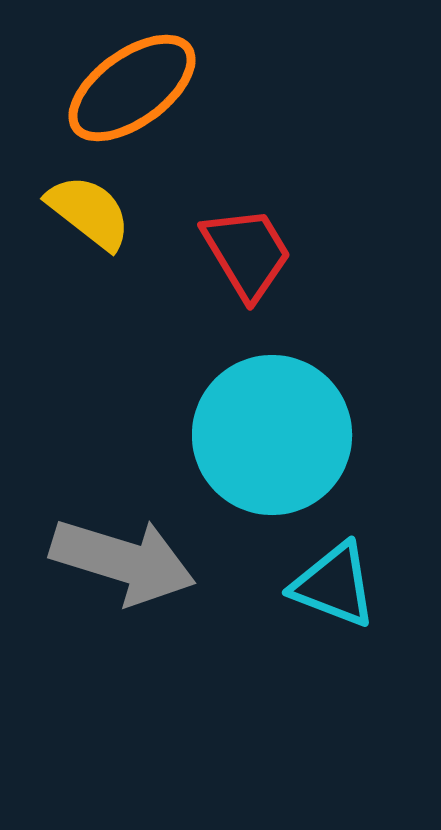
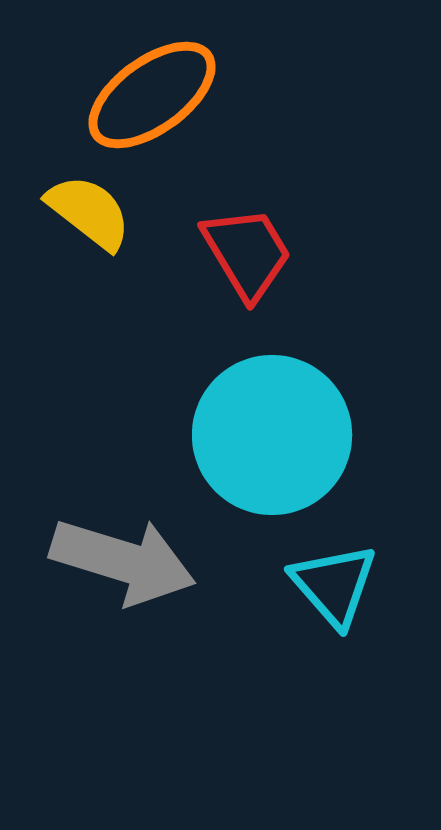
orange ellipse: moved 20 px right, 7 px down
cyan triangle: rotated 28 degrees clockwise
